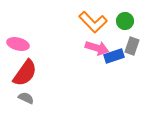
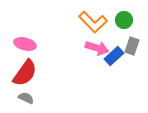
green circle: moved 1 px left, 1 px up
pink ellipse: moved 7 px right
blue rectangle: rotated 24 degrees counterclockwise
